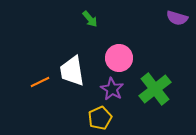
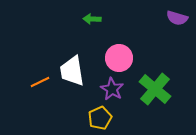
green arrow: moved 2 px right; rotated 132 degrees clockwise
green cross: rotated 12 degrees counterclockwise
